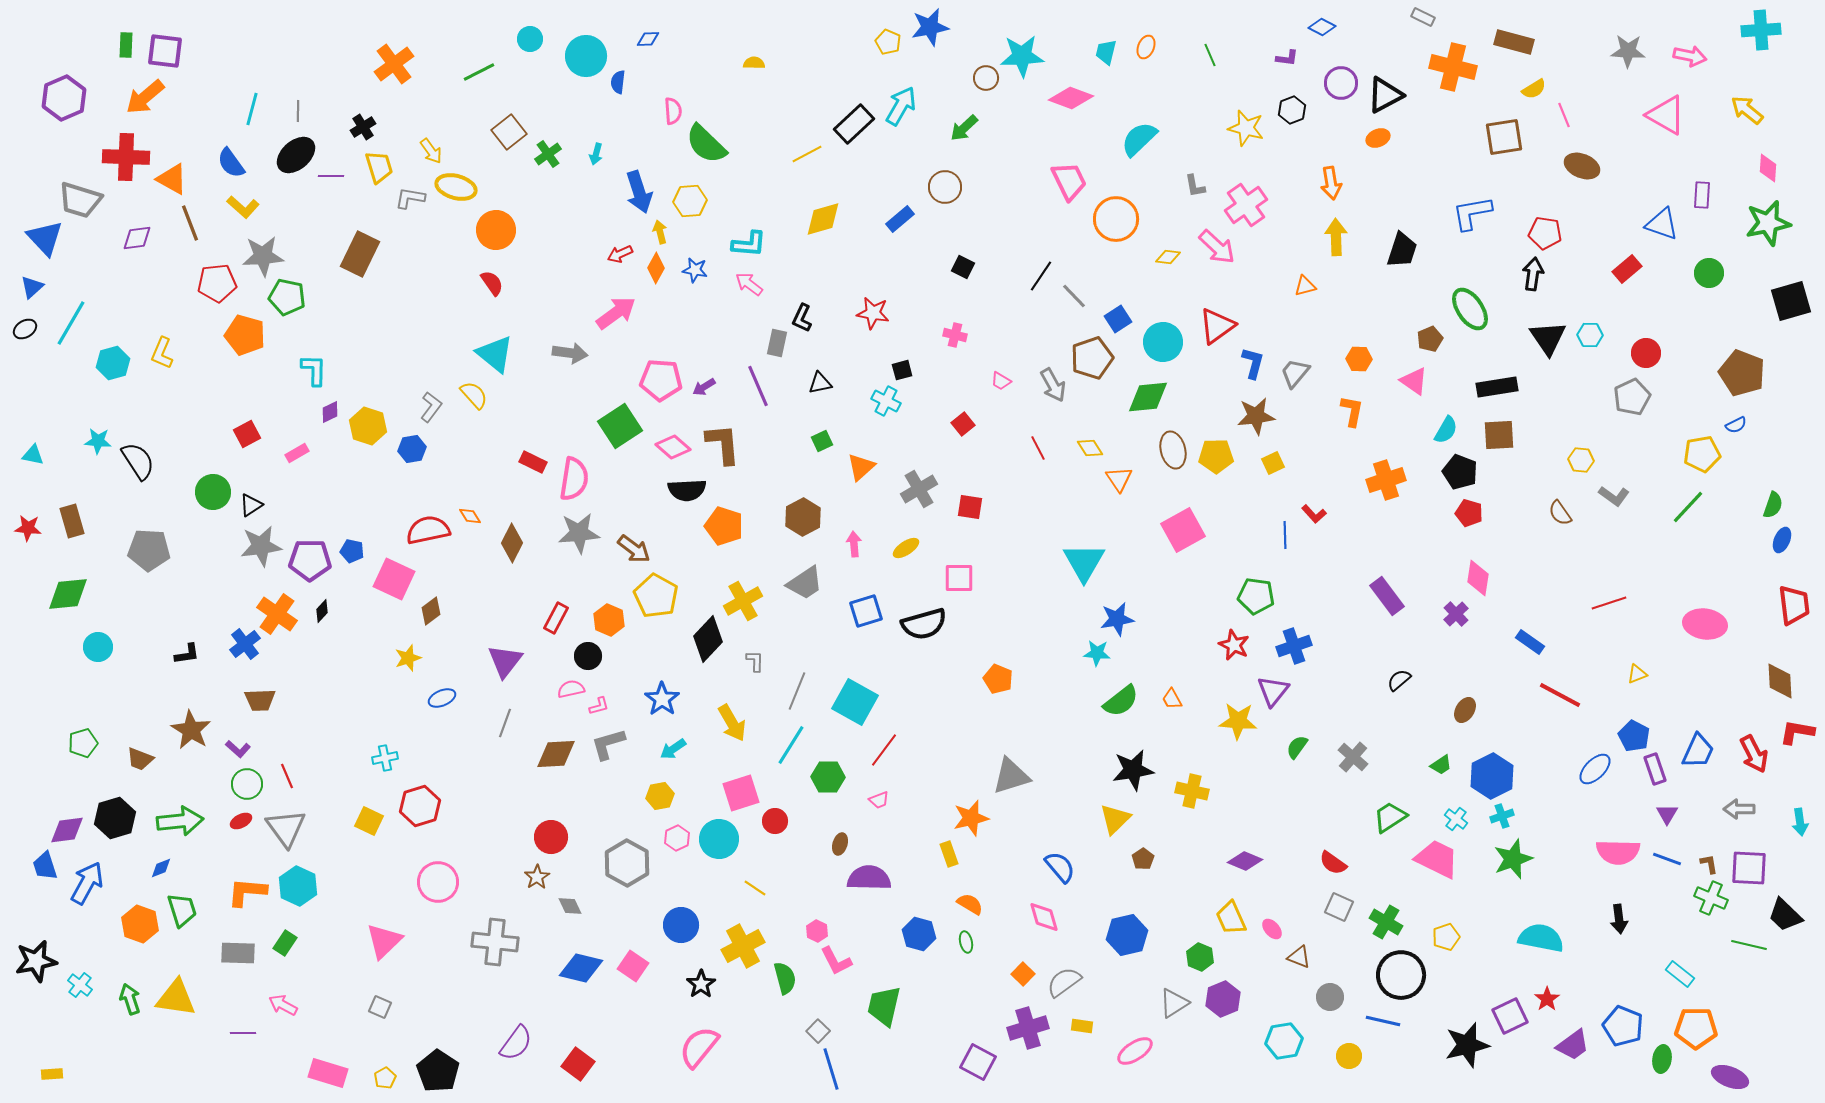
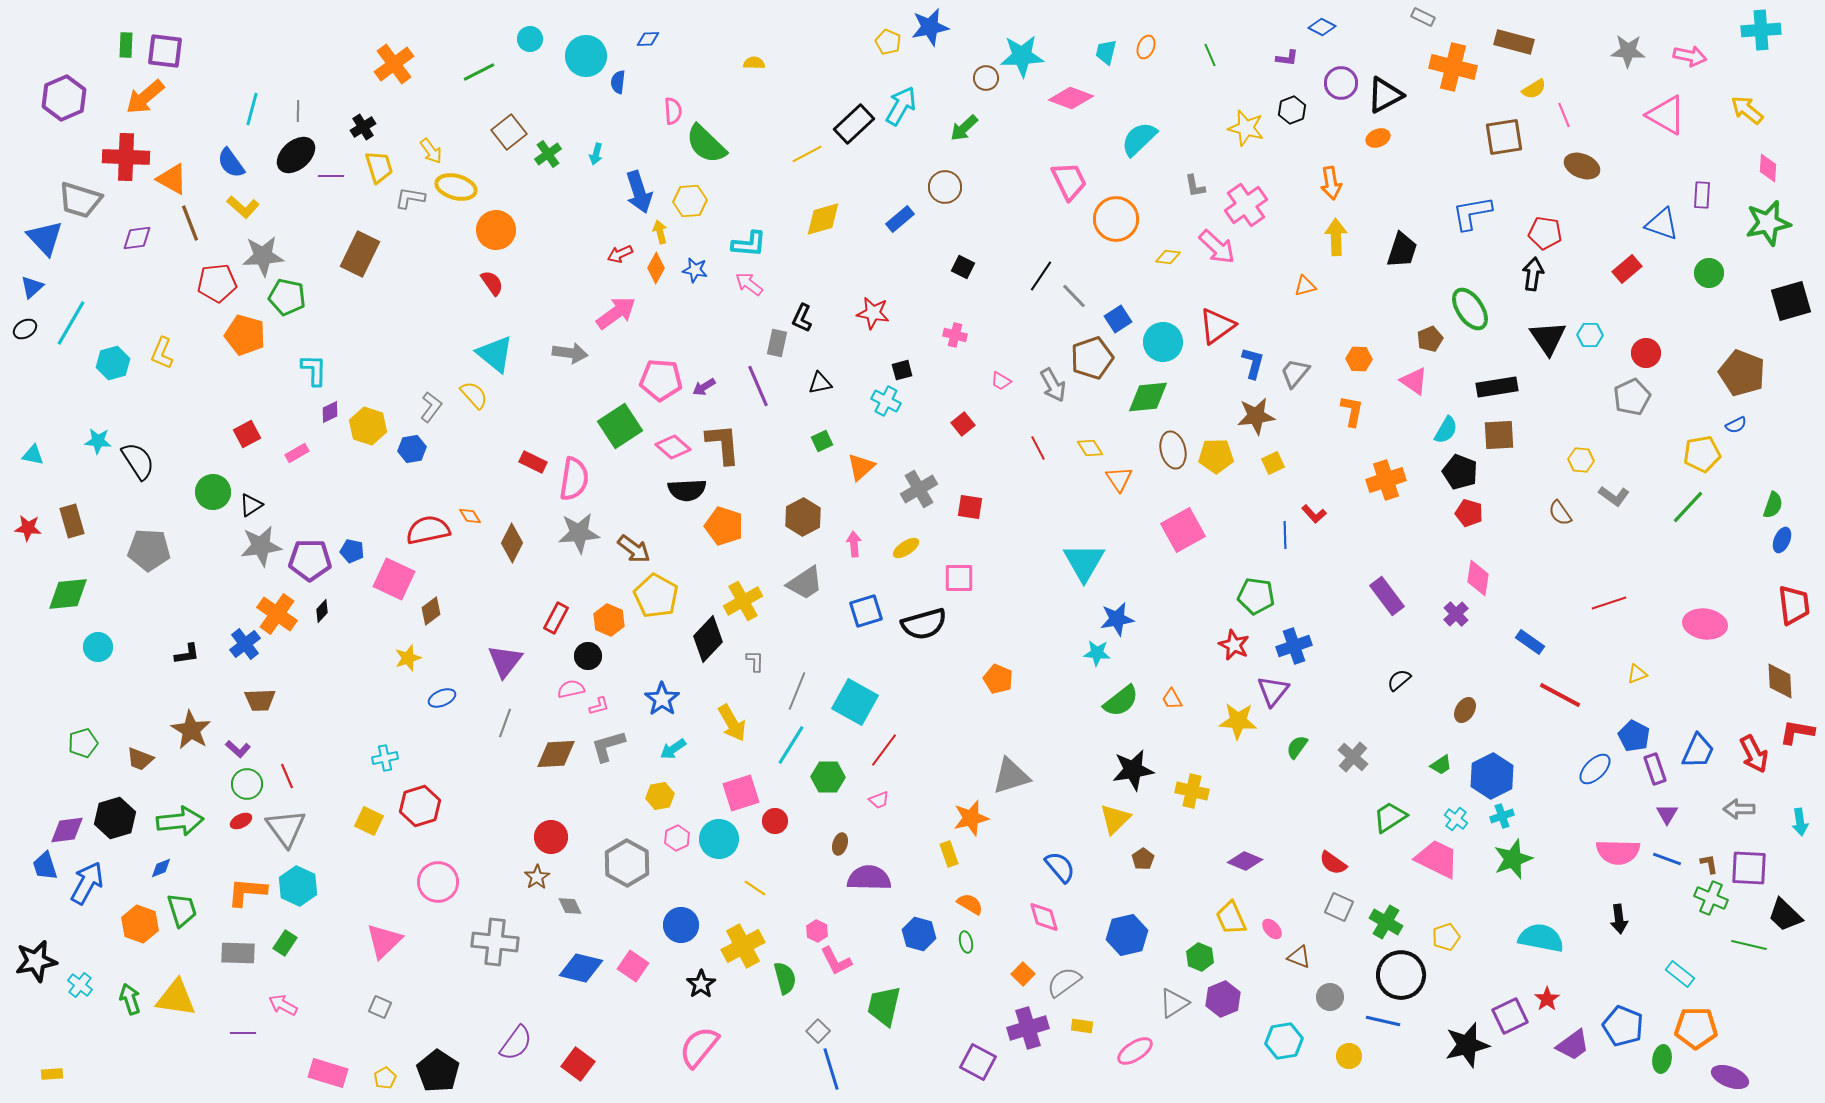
gray L-shape at (608, 744): moved 2 px down
